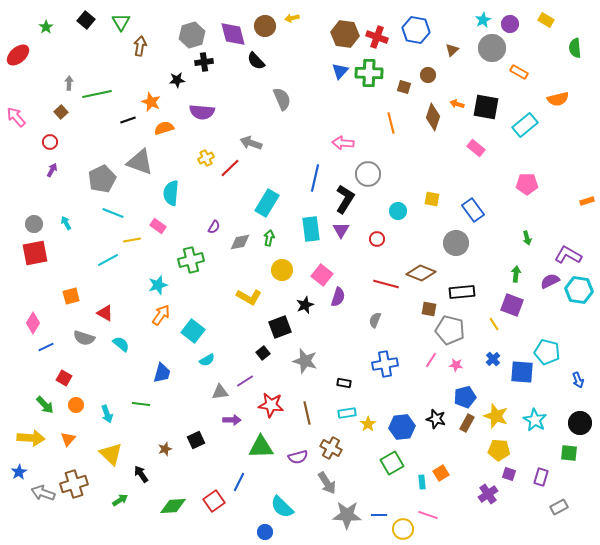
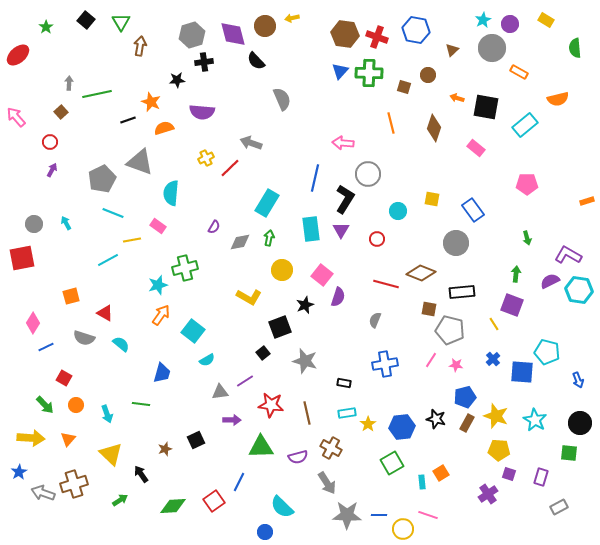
orange arrow at (457, 104): moved 6 px up
brown diamond at (433, 117): moved 1 px right, 11 px down
red square at (35, 253): moved 13 px left, 5 px down
green cross at (191, 260): moved 6 px left, 8 px down
